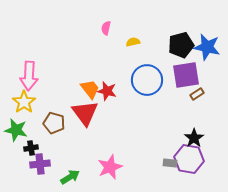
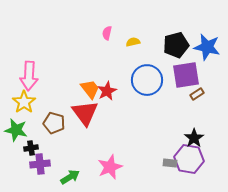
pink semicircle: moved 1 px right, 5 px down
black pentagon: moved 5 px left
red star: rotated 30 degrees clockwise
